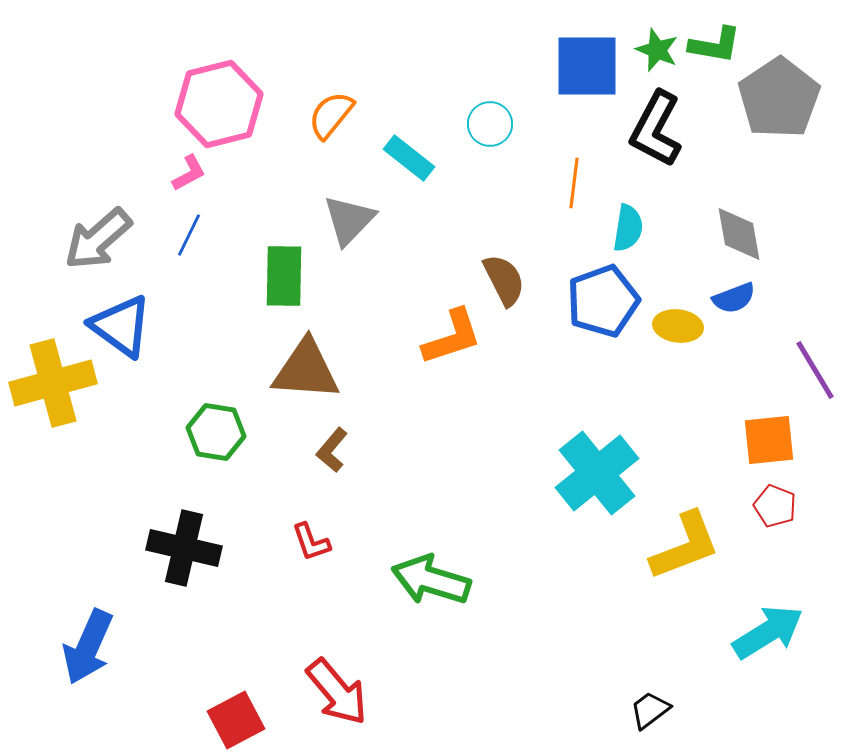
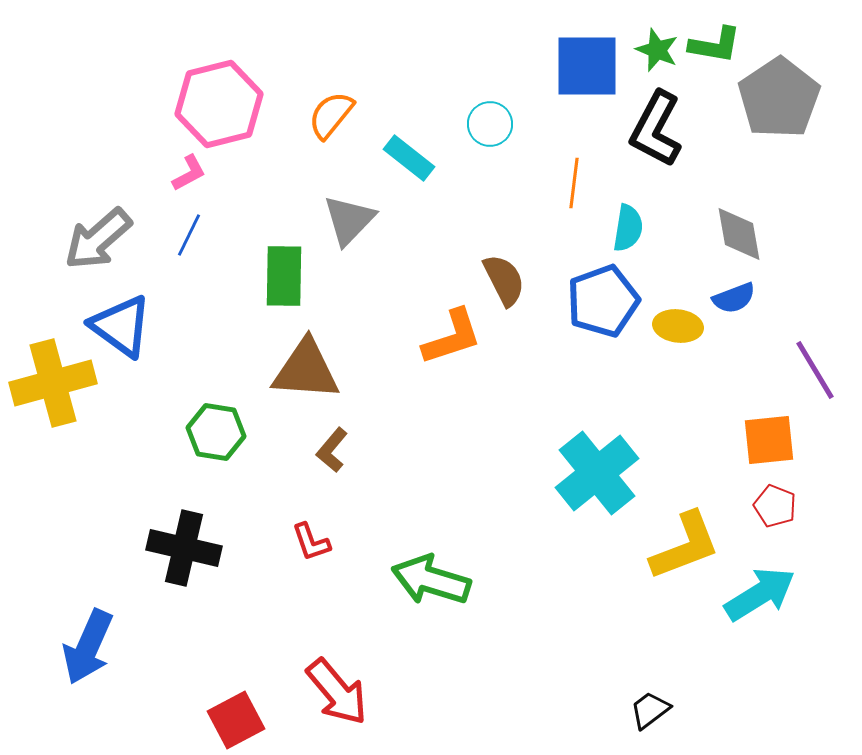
cyan arrow: moved 8 px left, 38 px up
